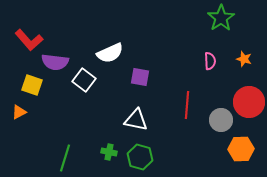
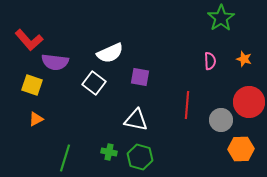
white square: moved 10 px right, 3 px down
orange triangle: moved 17 px right, 7 px down
